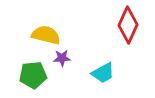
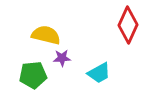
cyan trapezoid: moved 4 px left
